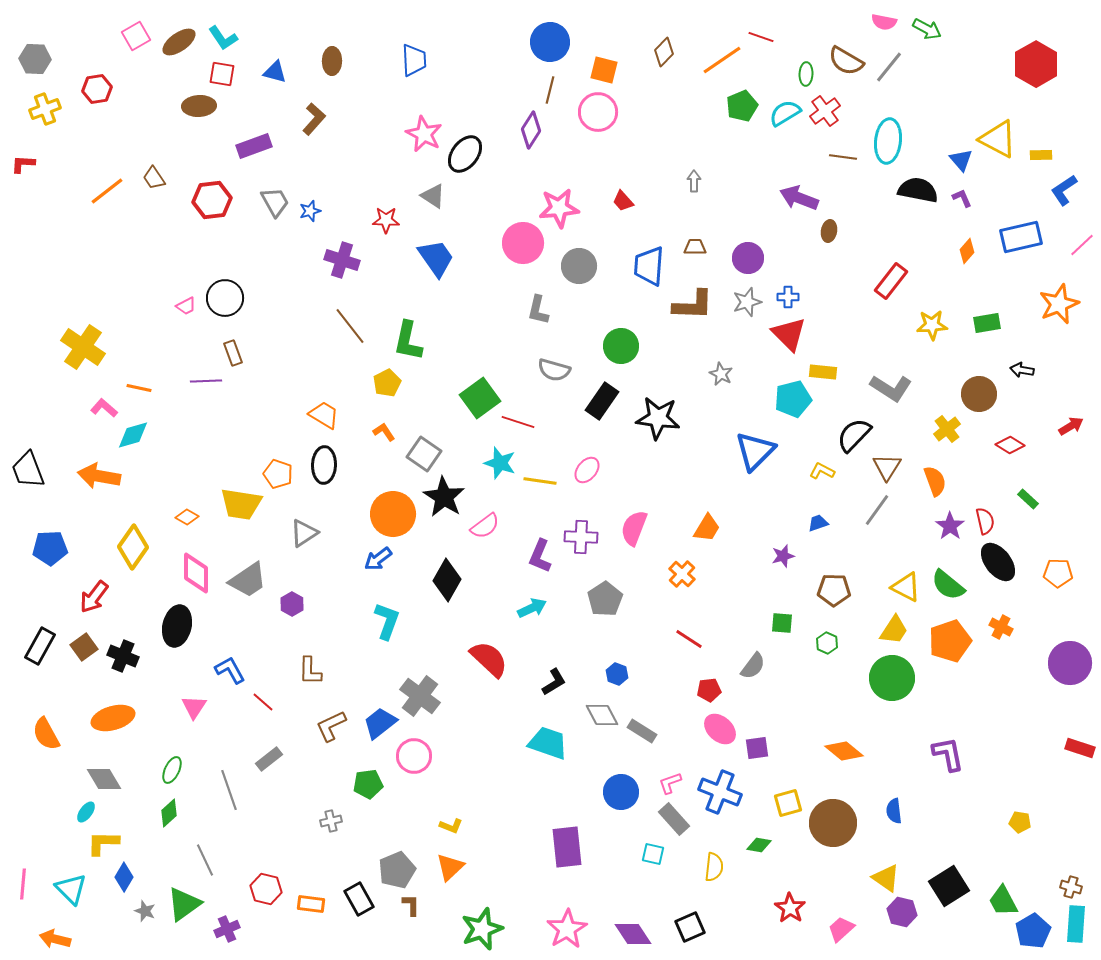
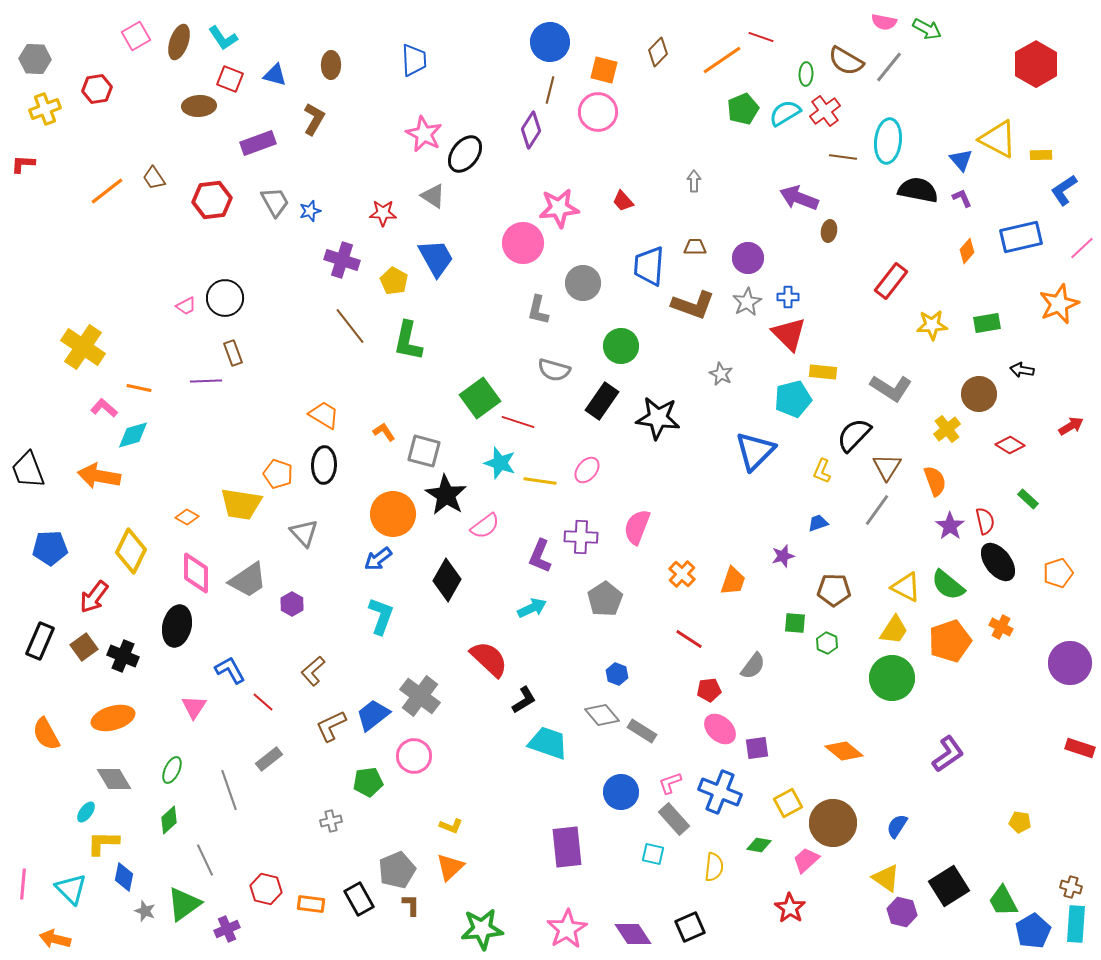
brown ellipse at (179, 42): rotated 36 degrees counterclockwise
brown diamond at (664, 52): moved 6 px left
brown ellipse at (332, 61): moved 1 px left, 4 px down
blue triangle at (275, 72): moved 3 px down
red square at (222, 74): moved 8 px right, 5 px down; rotated 12 degrees clockwise
green pentagon at (742, 106): moved 1 px right, 3 px down
brown L-shape at (314, 119): rotated 12 degrees counterclockwise
purple rectangle at (254, 146): moved 4 px right, 3 px up
red star at (386, 220): moved 3 px left, 7 px up
pink line at (1082, 245): moved 3 px down
blue trapezoid at (436, 258): rotated 6 degrees clockwise
gray circle at (579, 266): moved 4 px right, 17 px down
gray star at (747, 302): rotated 12 degrees counterclockwise
brown L-shape at (693, 305): rotated 18 degrees clockwise
yellow pentagon at (387, 383): moved 7 px right, 102 px up; rotated 16 degrees counterclockwise
gray square at (424, 454): moved 3 px up; rotated 20 degrees counterclockwise
yellow L-shape at (822, 471): rotated 95 degrees counterclockwise
black star at (444, 497): moved 2 px right, 2 px up
pink semicircle at (634, 528): moved 3 px right, 1 px up
orange trapezoid at (707, 528): moved 26 px right, 53 px down; rotated 12 degrees counterclockwise
gray triangle at (304, 533): rotated 40 degrees counterclockwise
yellow diamond at (133, 547): moved 2 px left, 4 px down; rotated 9 degrees counterclockwise
orange pentagon at (1058, 573): rotated 20 degrees counterclockwise
cyan L-shape at (387, 621): moved 6 px left, 5 px up
green square at (782, 623): moved 13 px right
black rectangle at (40, 646): moved 5 px up; rotated 6 degrees counterclockwise
brown L-shape at (310, 671): moved 3 px right; rotated 48 degrees clockwise
black L-shape at (554, 682): moved 30 px left, 18 px down
gray diamond at (602, 715): rotated 12 degrees counterclockwise
blue trapezoid at (380, 723): moved 7 px left, 8 px up
purple L-shape at (948, 754): rotated 66 degrees clockwise
gray diamond at (104, 779): moved 10 px right
green pentagon at (368, 784): moved 2 px up
yellow square at (788, 803): rotated 12 degrees counterclockwise
blue semicircle at (894, 811): moved 3 px right, 15 px down; rotated 40 degrees clockwise
green diamond at (169, 813): moved 7 px down
blue diamond at (124, 877): rotated 20 degrees counterclockwise
green star at (482, 929): rotated 15 degrees clockwise
pink trapezoid at (841, 929): moved 35 px left, 69 px up
